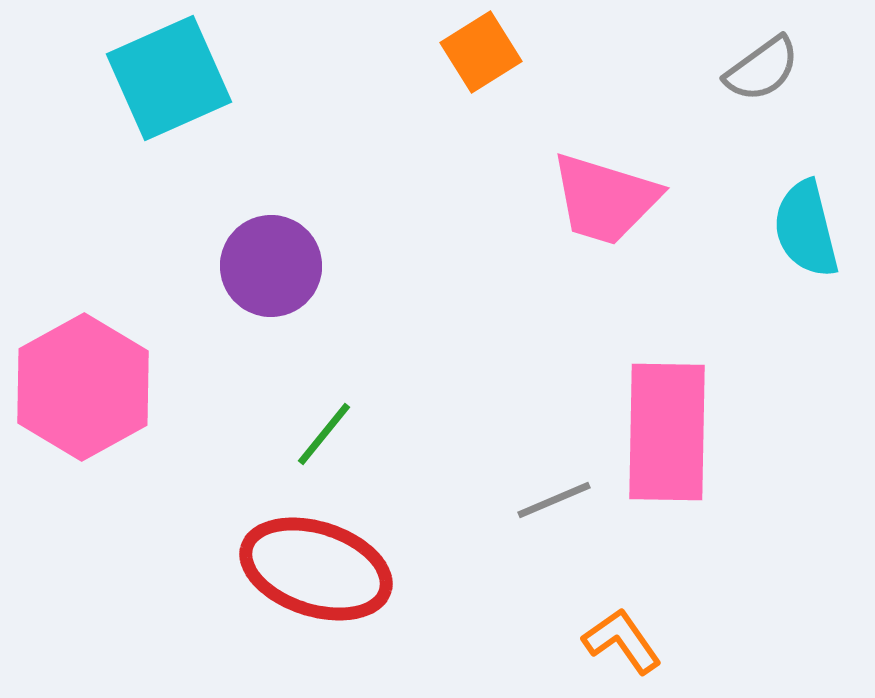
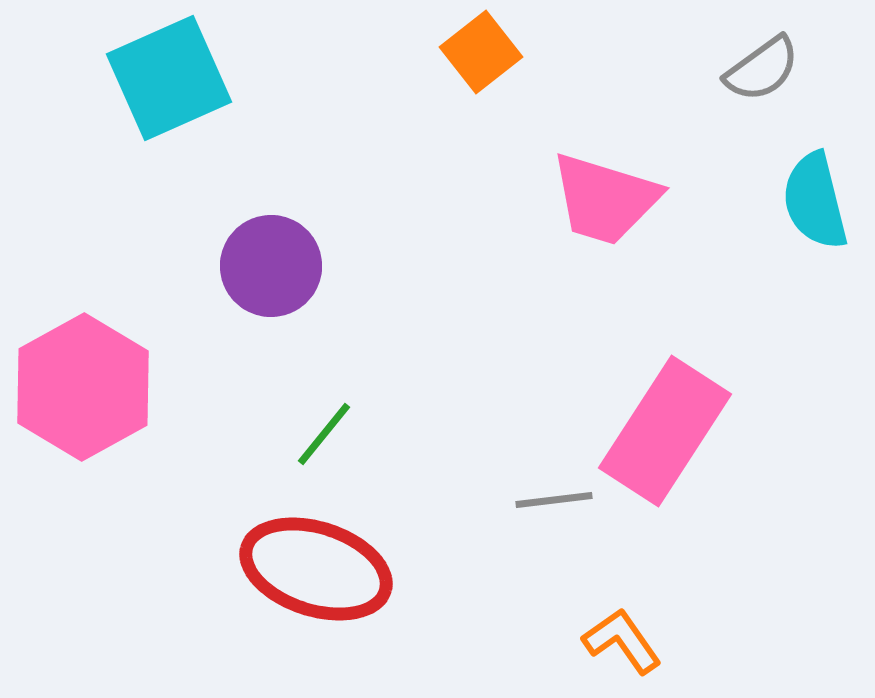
orange square: rotated 6 degrees counterclockwise
cyan semicircle: moved 9 px right, 28 px up
pink rectangle: moved 2 px left, 1 px up; rotated 32 degrees clockwise
gray line: rotated 16 degrees clockwise
